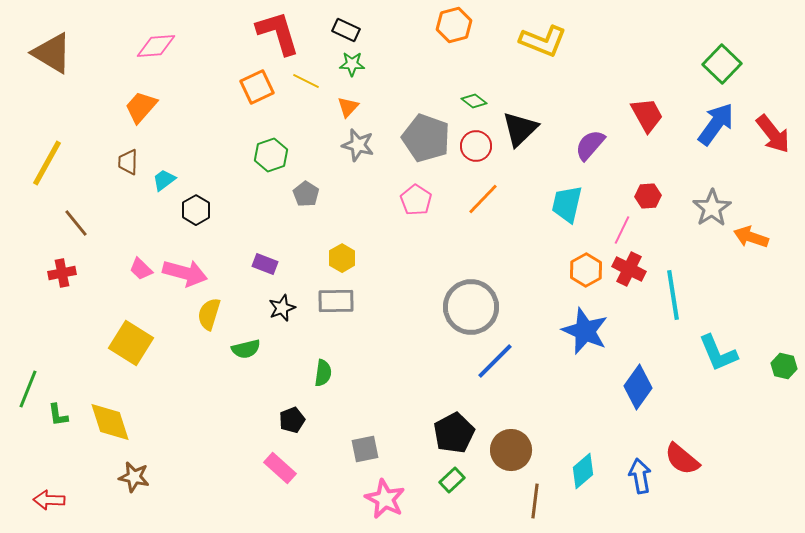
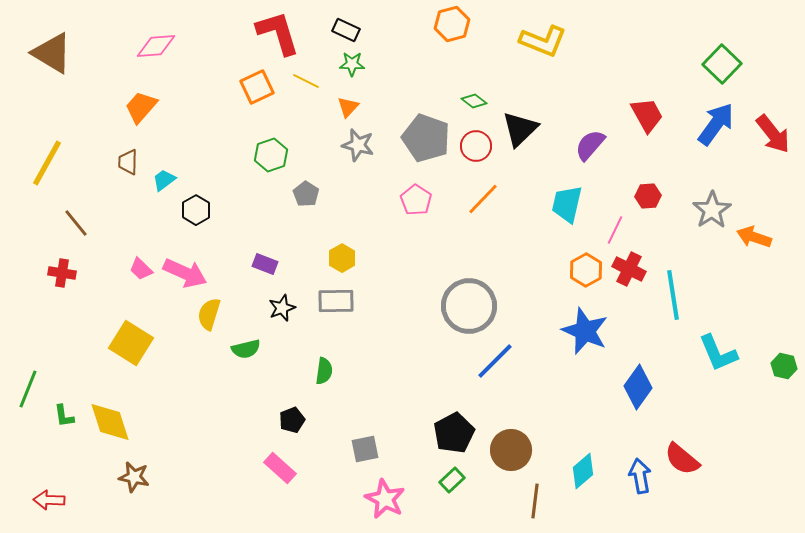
orange hexagon at (454, 25): moved 2 px left, 1 px up
gray star at (712, 208): moved 2 px down
pink line at (622, 230): moved 7 px left
orange arrow at (751, 237): moved 3 px right
red cross at (62, 273): rotated 20 degrees clockwise
pink arrow at (185, 273): rotated 9 degrees clockwise
gray circle at (471, 307): moved 2 px left, 1 px up
green semicircle at (323, 373): moved 1 px right, 2 px up
green L-shape at (58, 415): moved 6 px right, 1 px down
